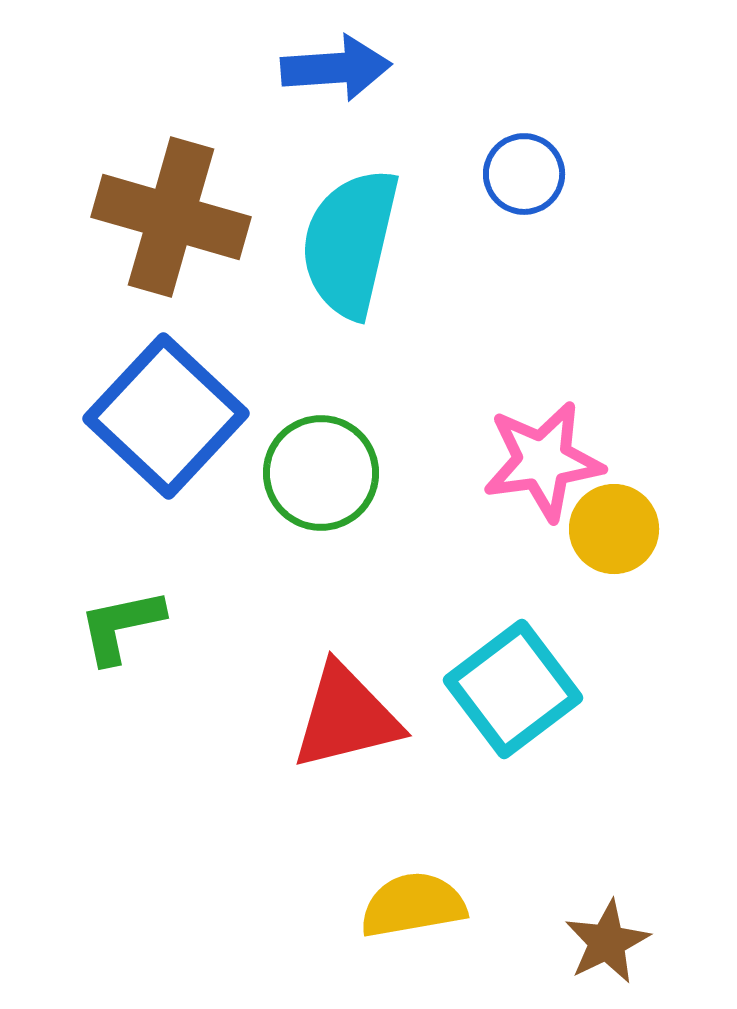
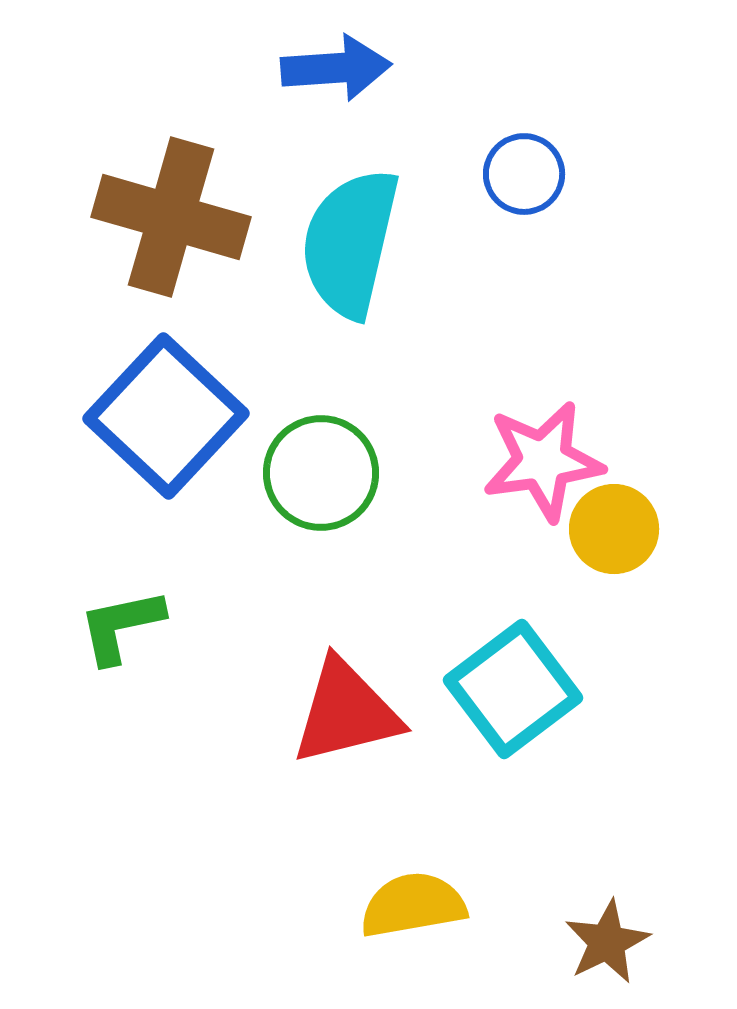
red triangle: moved 5 px up
